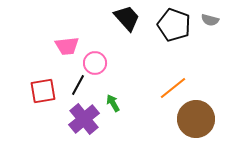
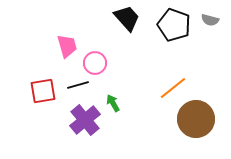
pink trapezoid: rotated 100 degrees counterclockwise
black line: rotated 45 degrees clockwise
purple cross: moved 1 px right, 1 px down
